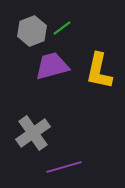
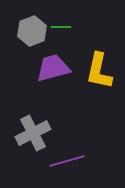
green line: moved 1 px left, 1 px up; rotated 36 degrees clockwise
purple trapezoid: moved 1 px right, 2 px down
gray cross: rotated 8 degrees clockwise
purple line: moved 3 px right, 6 px up
